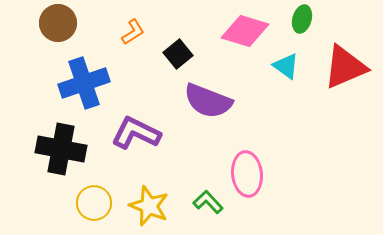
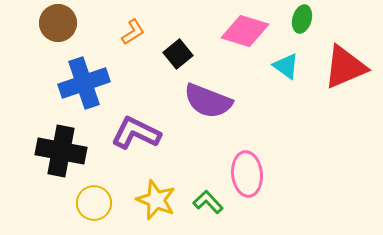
black cross: moved 2 px down
yellow star: moved 7 px right, 6 px up
